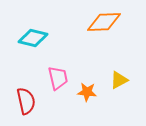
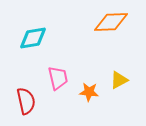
orange diamond: moved 7 px right
cyan diamond: rotated 24 degrees counterclockwise
orange star: moved 2 px right
